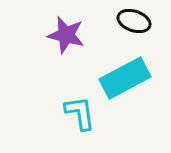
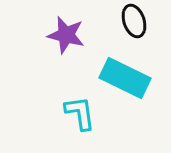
black ellipse: rotated 52 degrees clockwise
cyan rectangle: rotated 54 degrees clockwise
